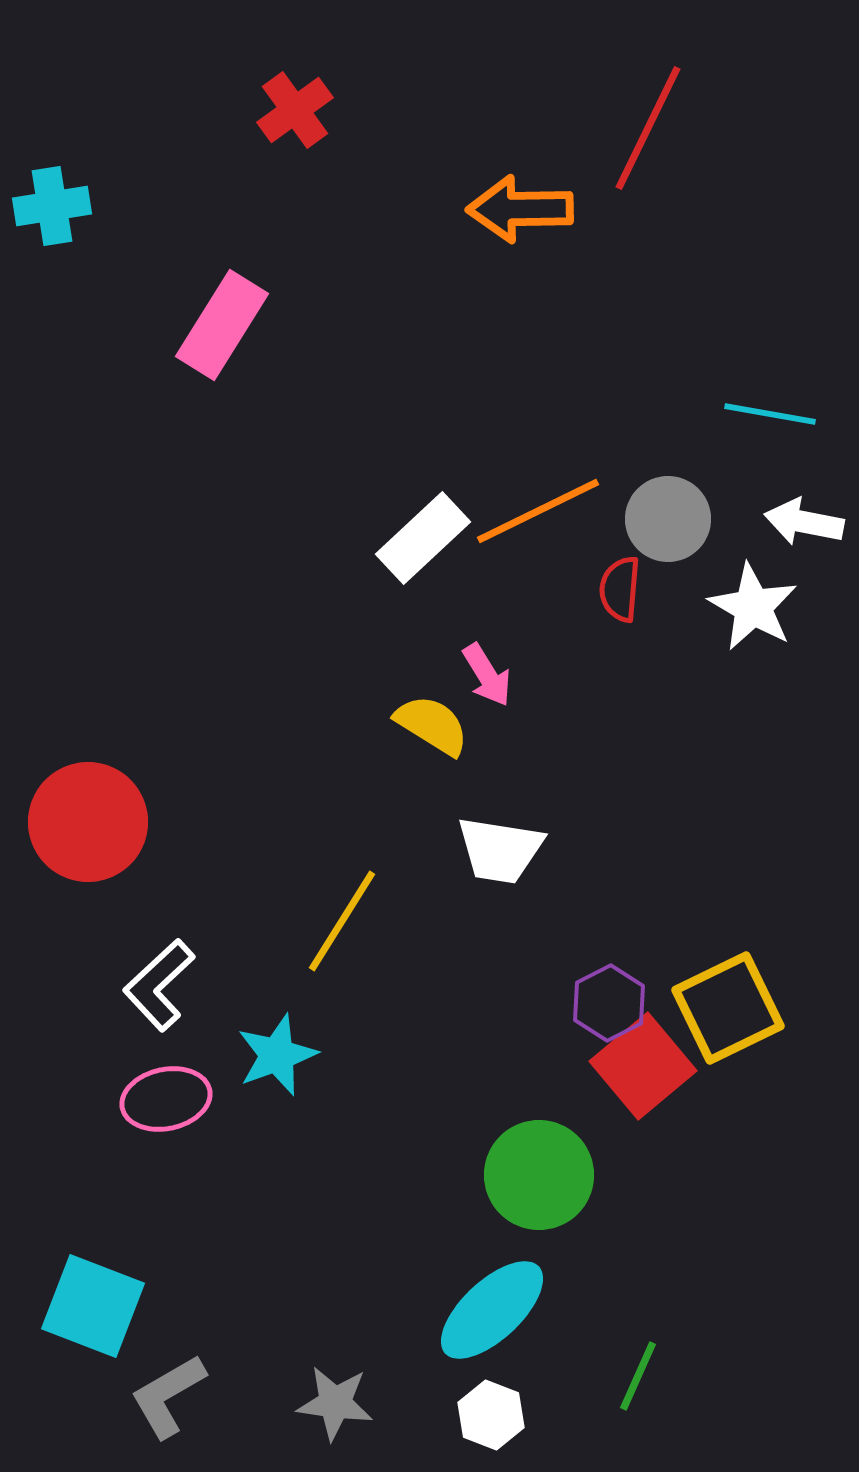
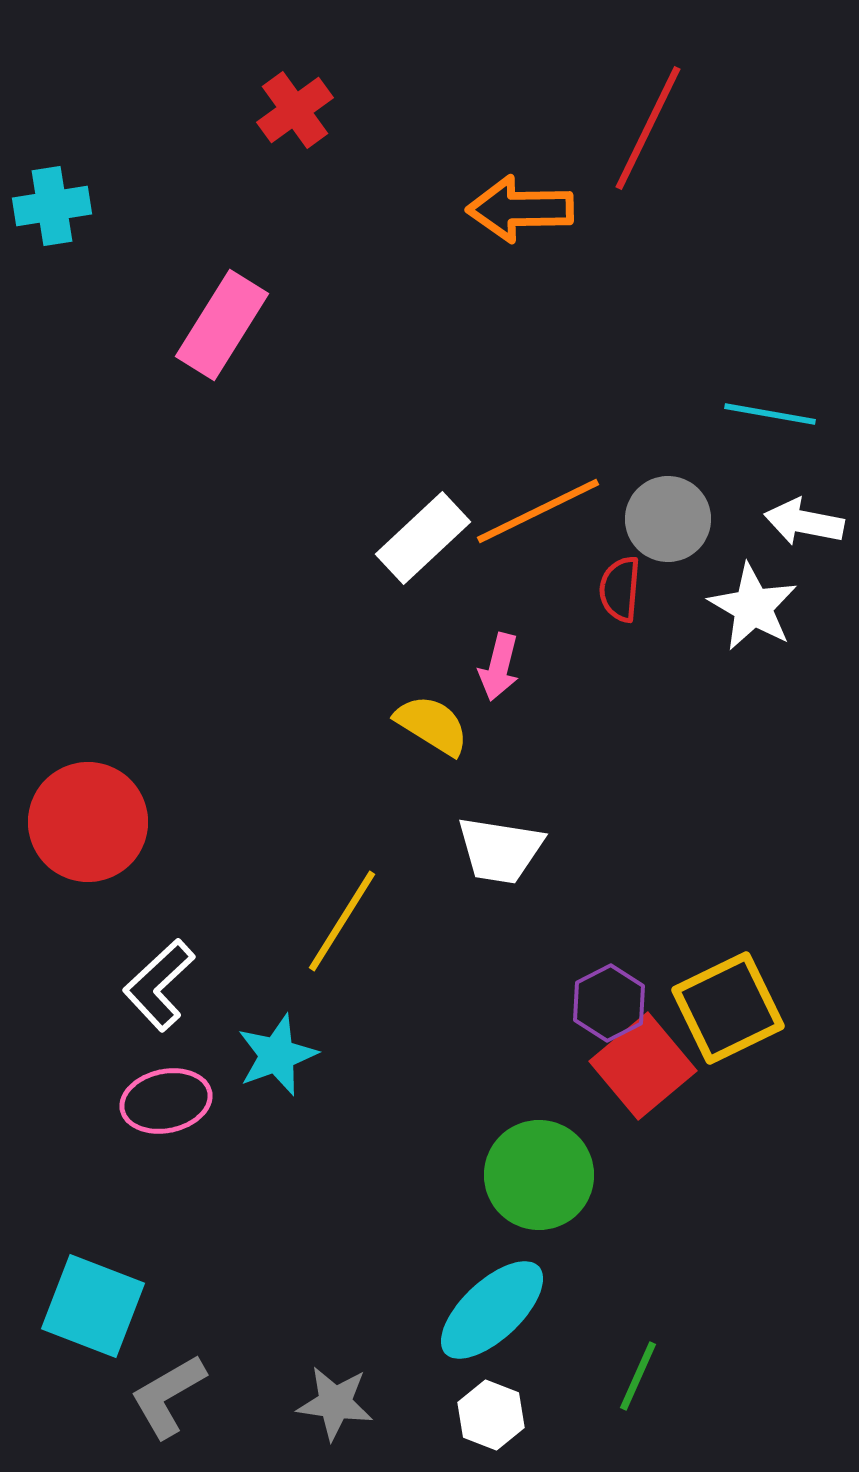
pink arrow: moved 12 px right, 8 px up; rotated 46 degrees clockwise
pink ellipse: moved 2 px down
